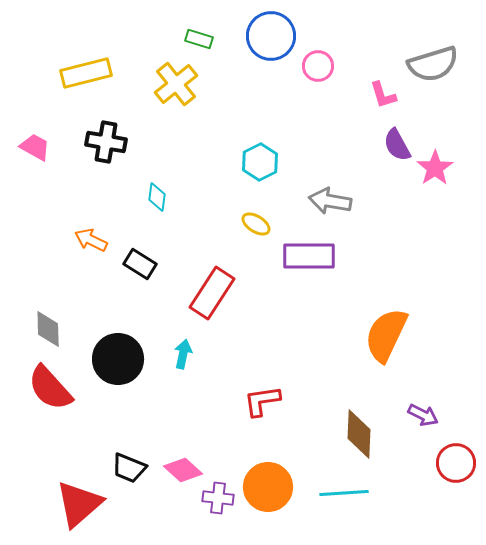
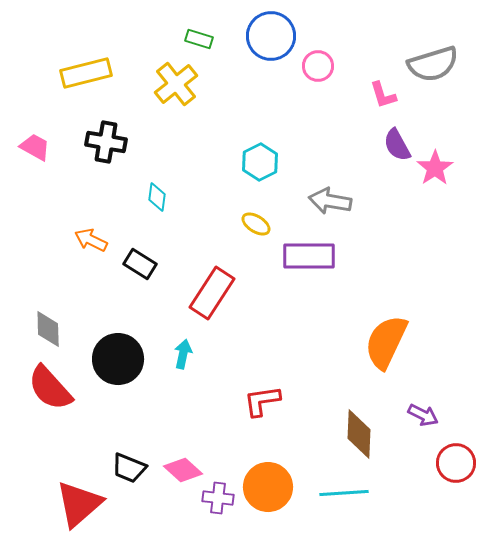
orange semicircle: moved 7 px down
